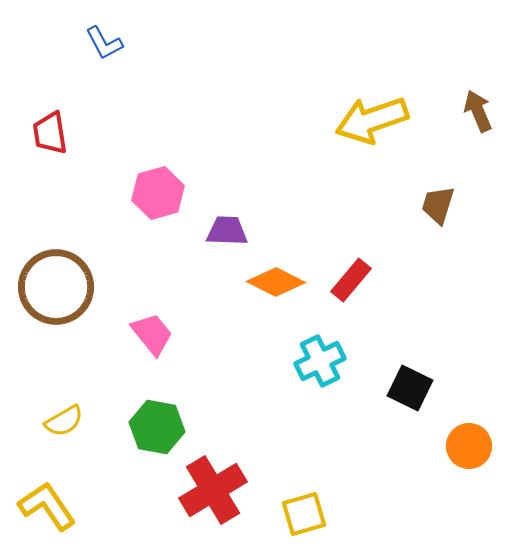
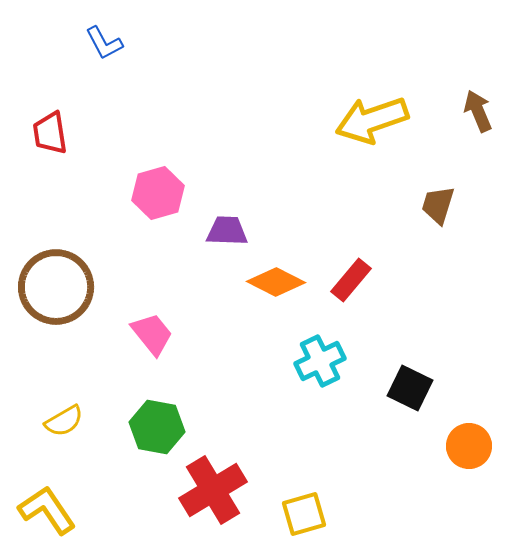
yellow L-shape: moved 4 px down
